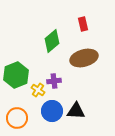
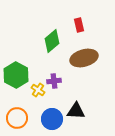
red rectangle: moved 4 px left, 1 px down
green hexagon: rotated 10 degrees counterclockwise
blue circle: moved 8 px down
